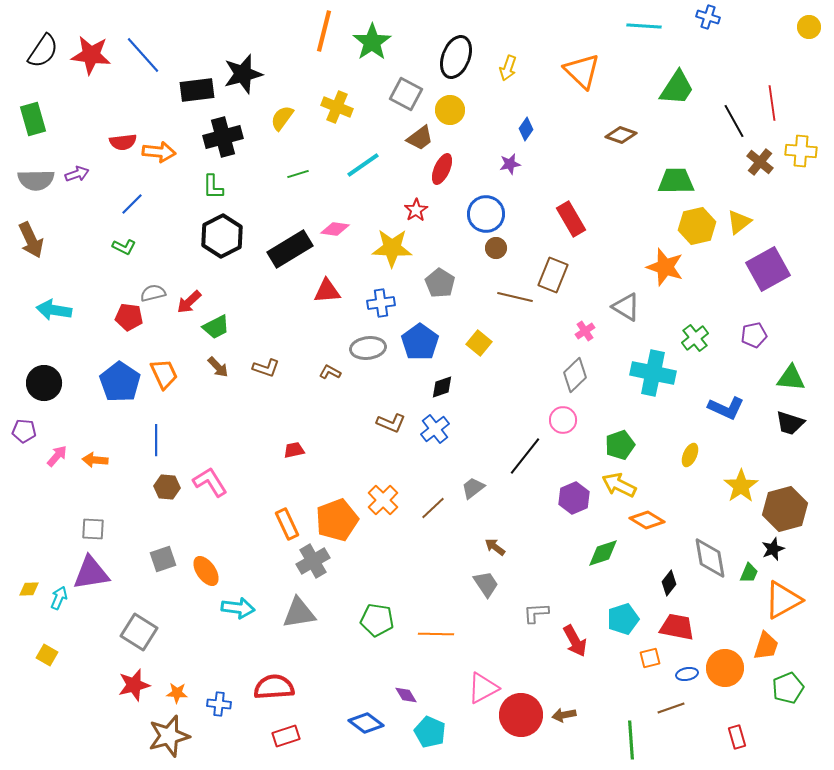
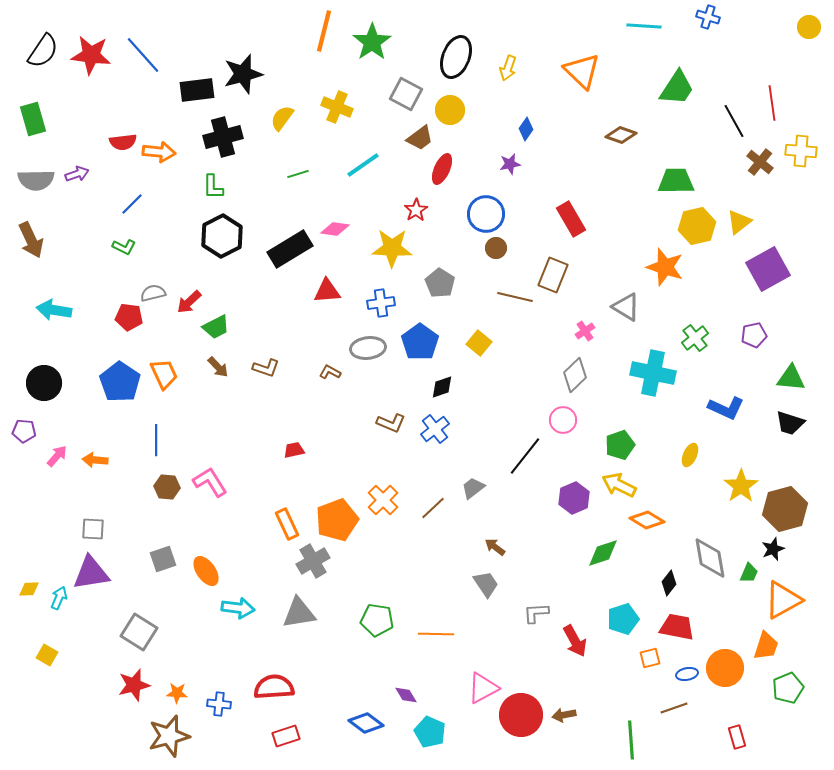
brown line at (671, 708): moved 3 px right
